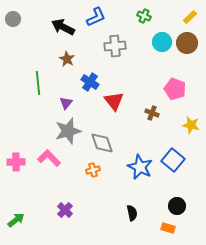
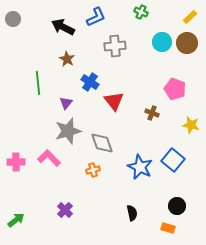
green cross: moved 3 px left, 4 px up
